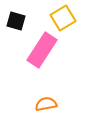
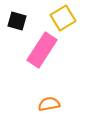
black square: moved 1 px right
orange semicircle: moved 3 px right
